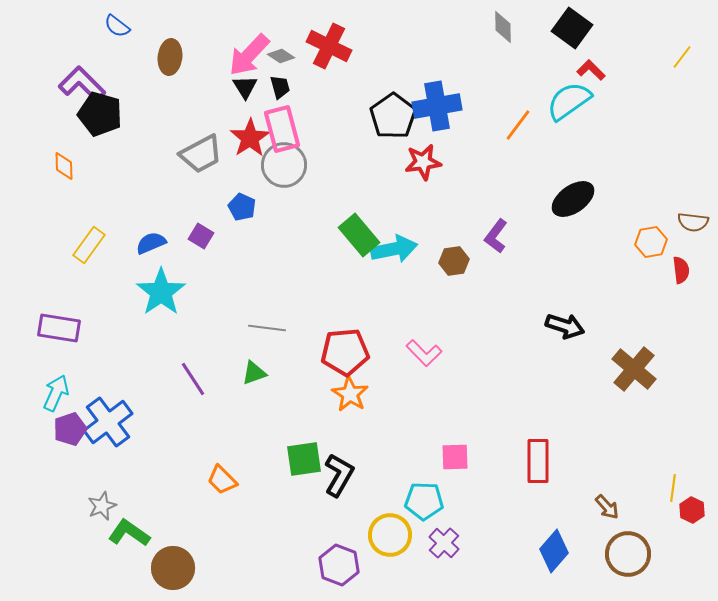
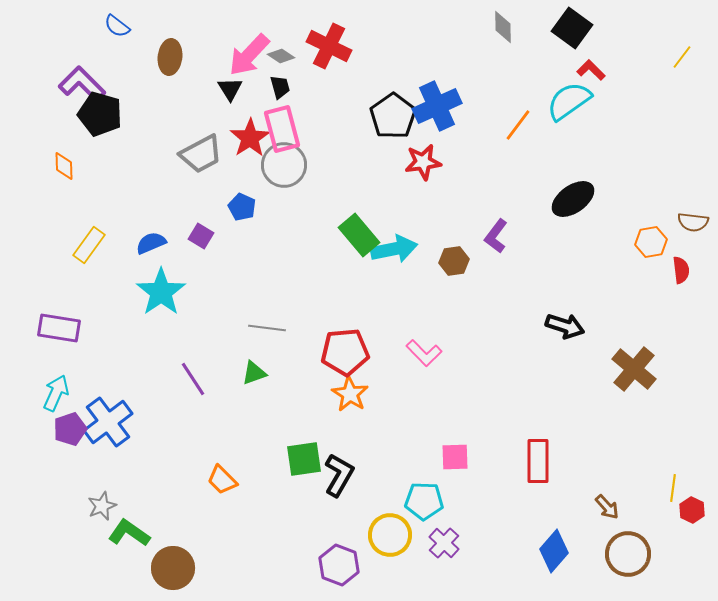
black triangle at (245, 87): moved 15 px left, 2 px down
blue cross at (437, 106): rotated 15 degrees counterclockwise
